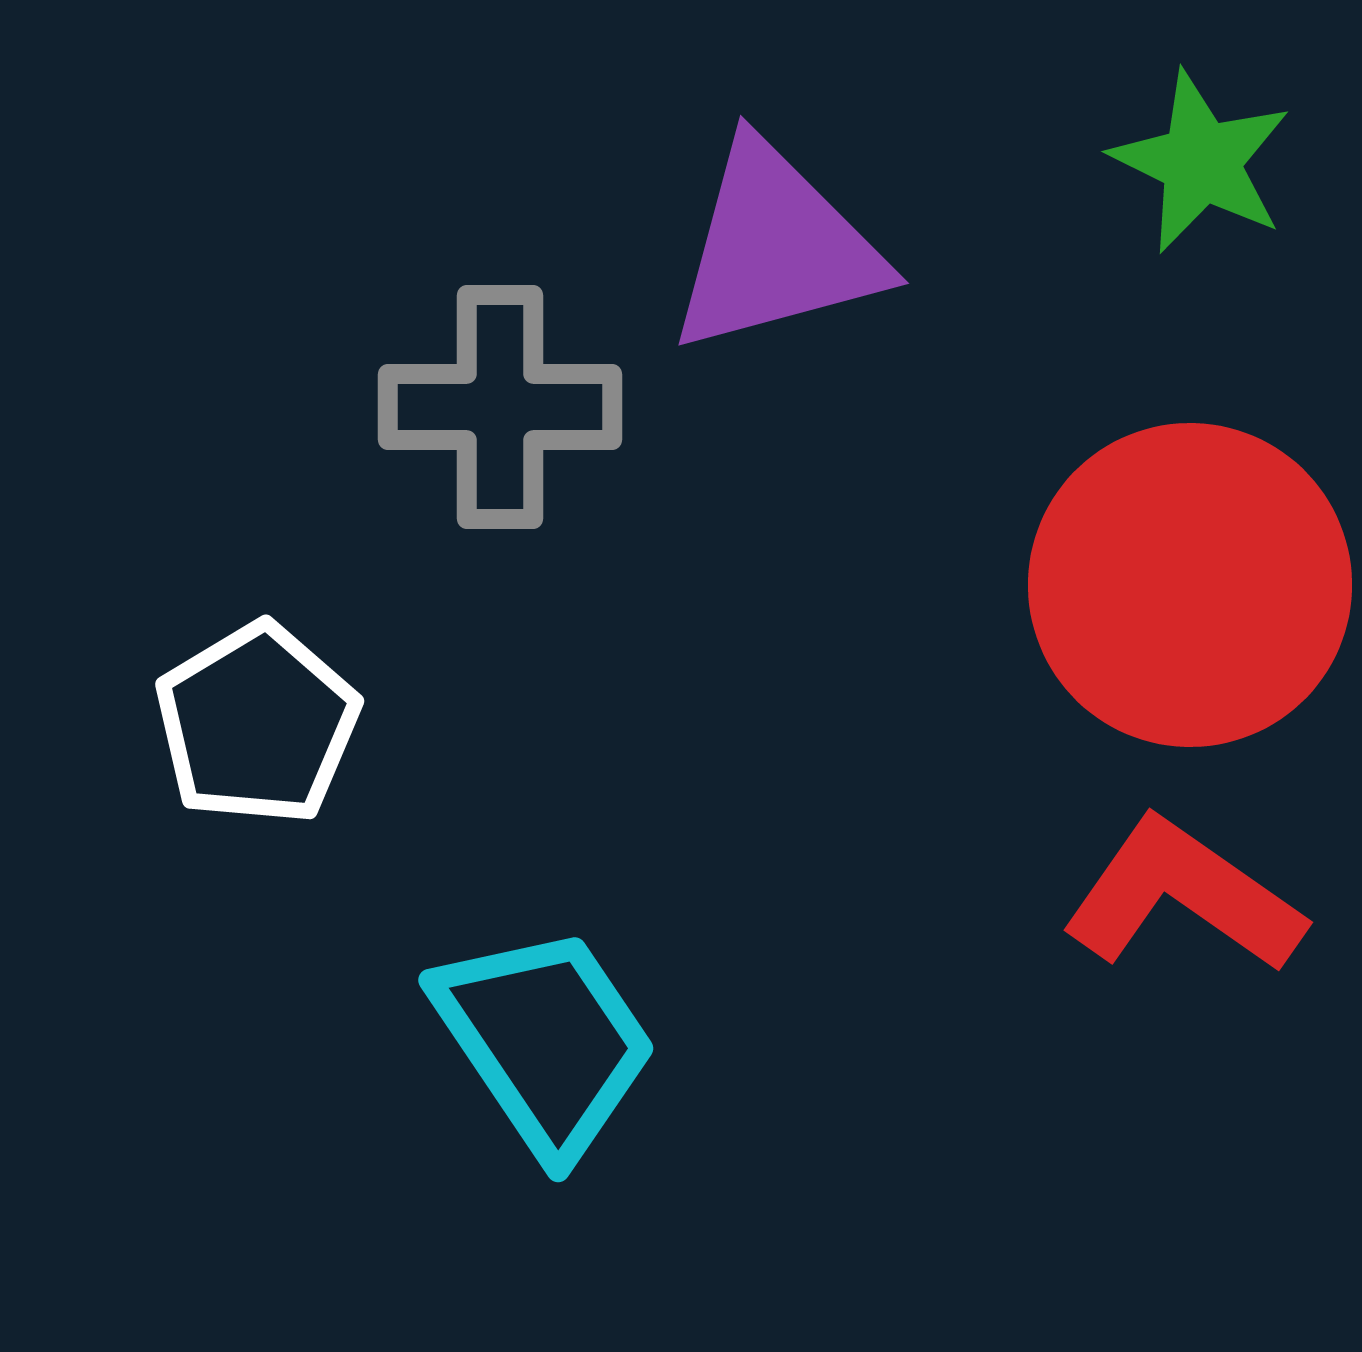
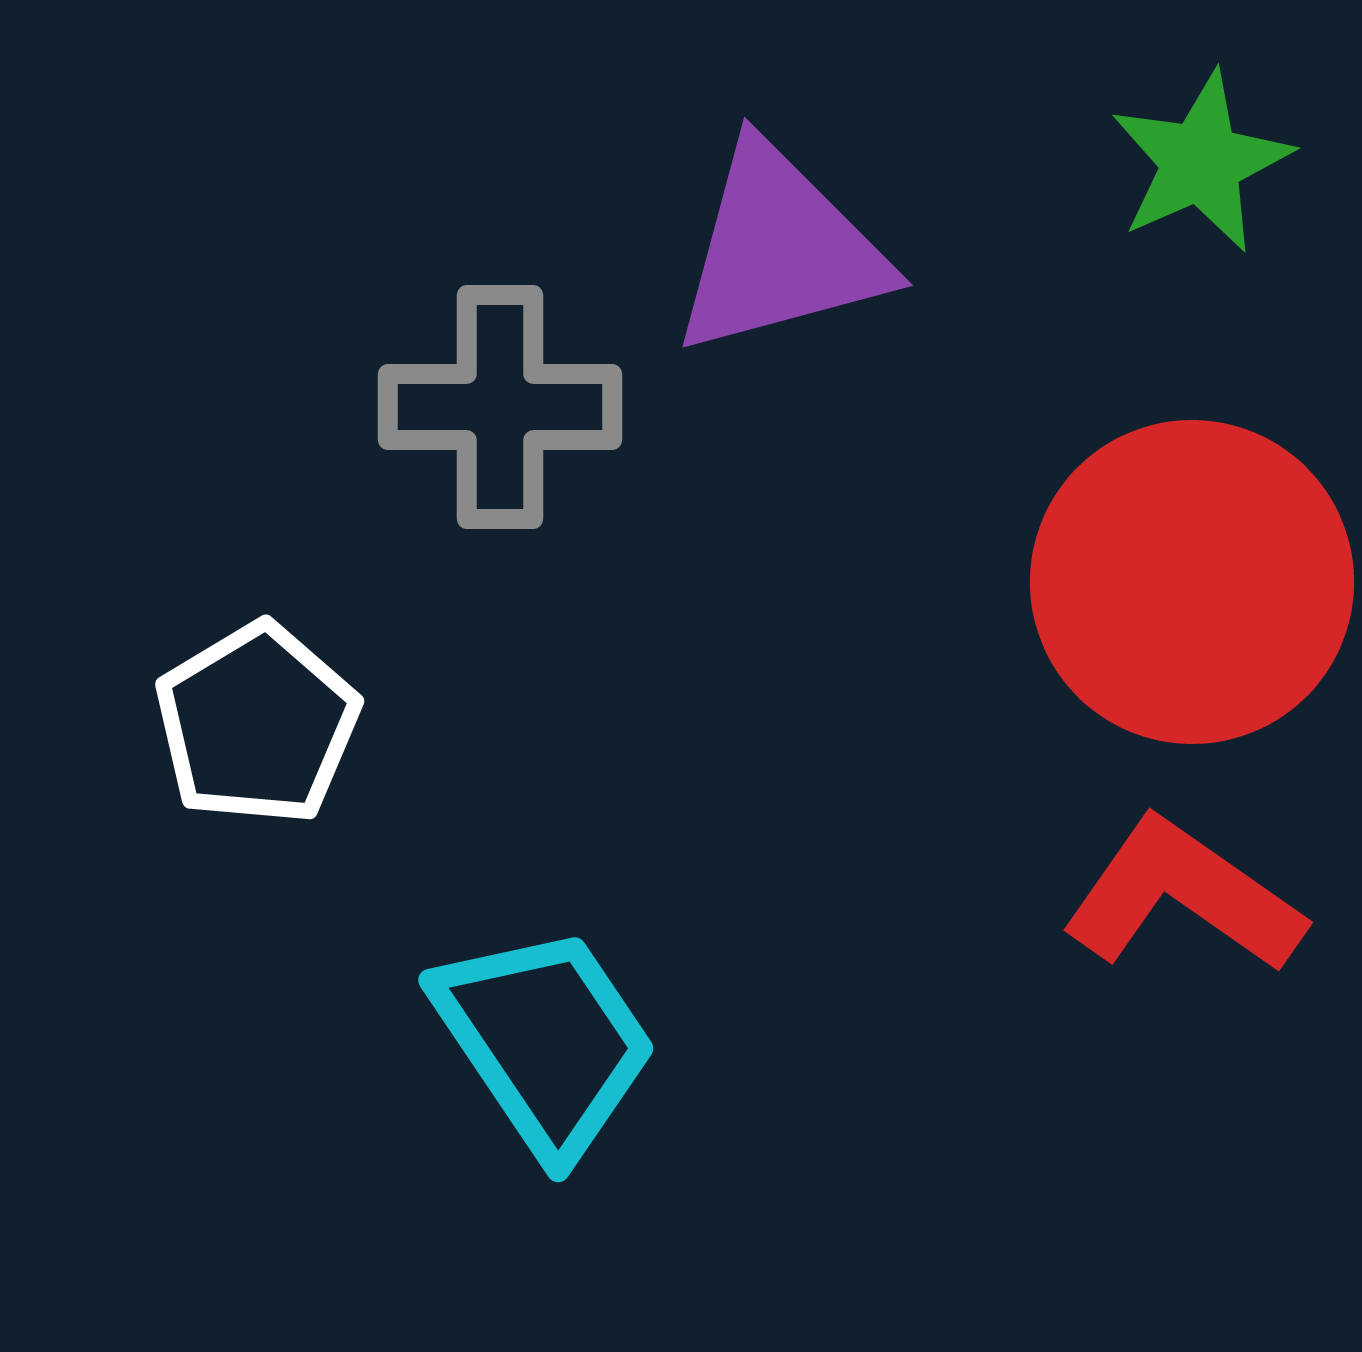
green star: rotated 22 degrees clockwise
purple triangle: moved 4 px right, 2 px down
red circle: moved 2 px right, 3 px up
